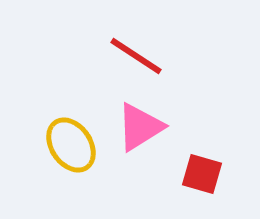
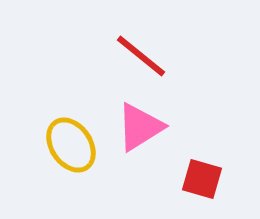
red line: moved 5 px right; rotated 6 degrees clockwise
red square: moved 5 px down
